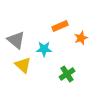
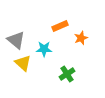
yellow triangle: moved 2 px up
